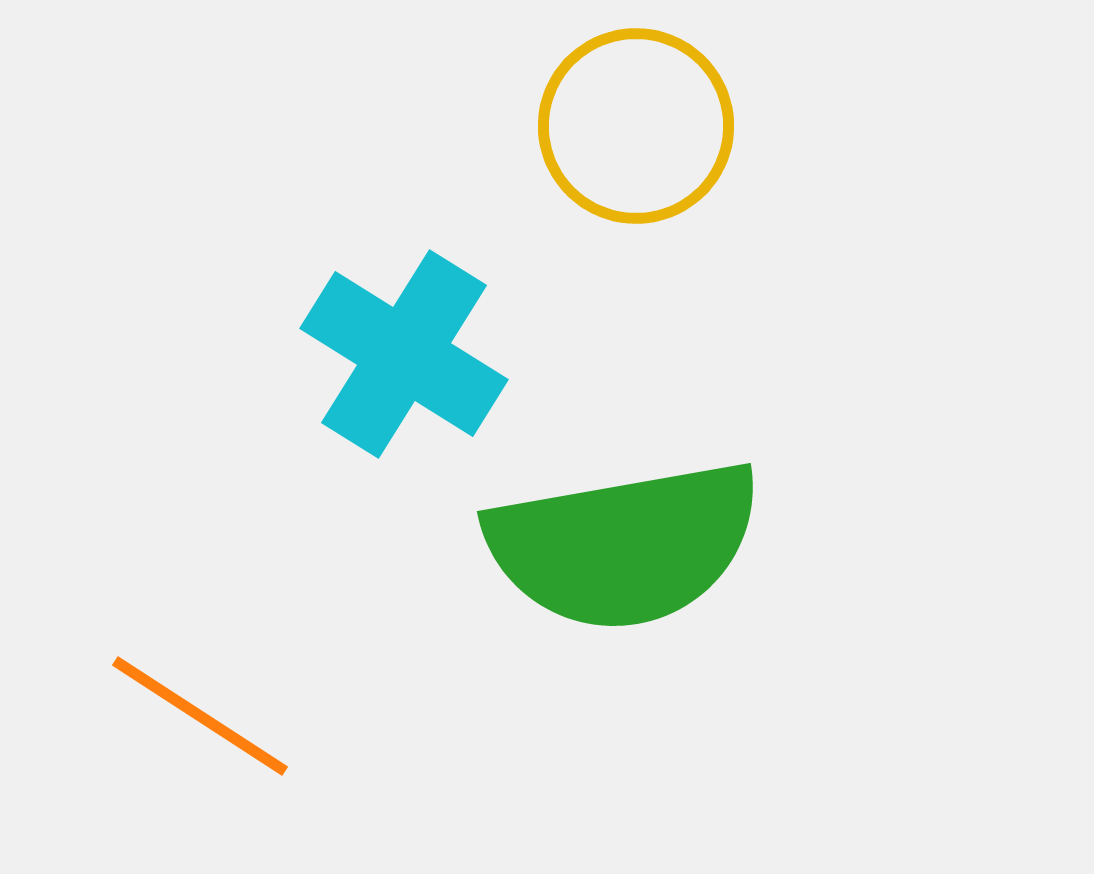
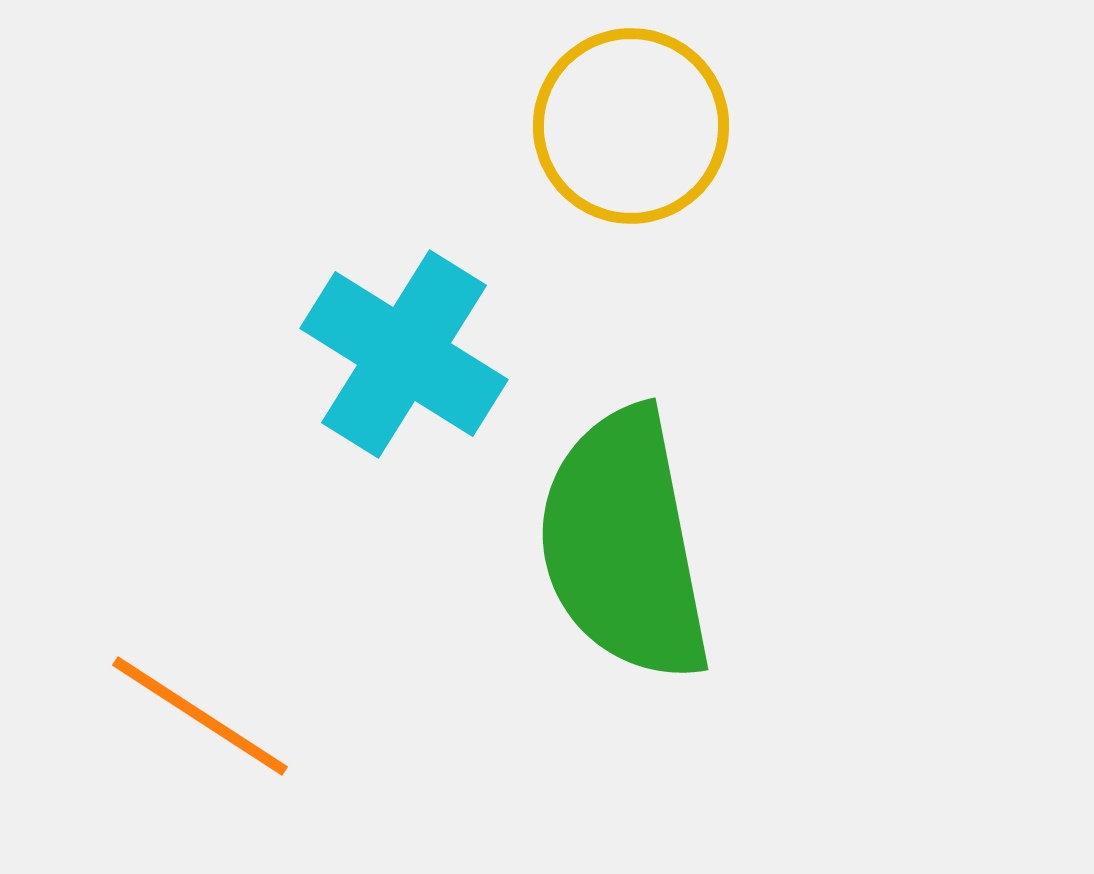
yellow circle: moved 5 px left
green semicircle: rotated 89 degrees clockwise
